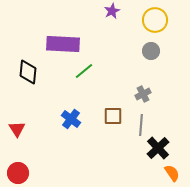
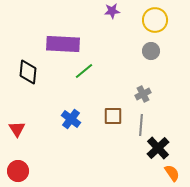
purple star: rotated 21 degrees clockwise
red circle: moved 2 px up
